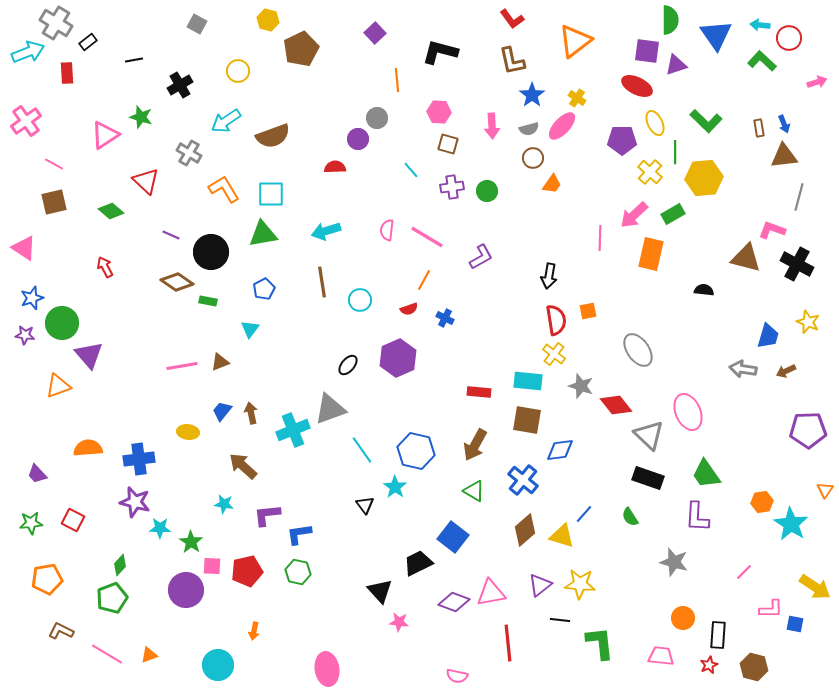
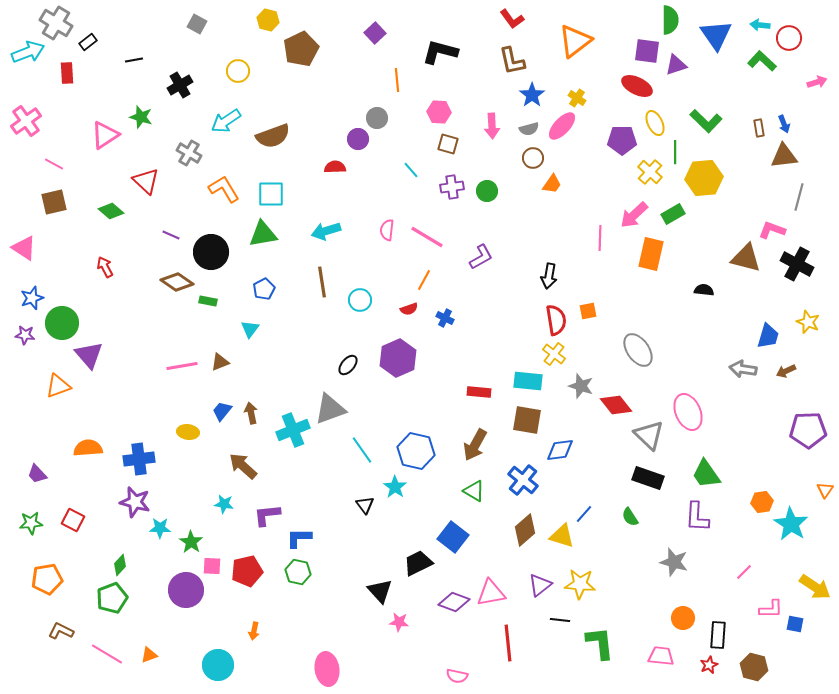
blue L-shape at (299, 534): moved 4 px down; rotated 8 degrees clockwise
